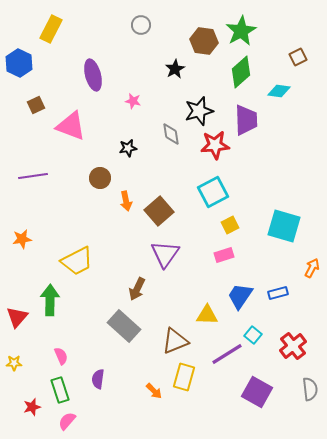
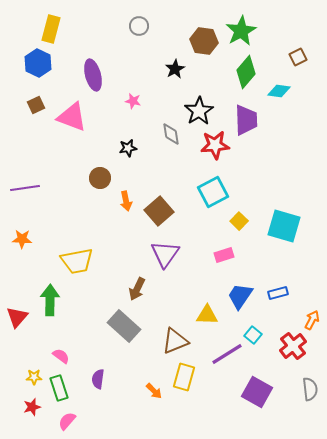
gray circle at (141, 25): moved 2 px left, 1 px down
yellow rectangle at (51, 29): rotated 12 degrees counterclockwise
blue hexagon at (19, 63): moved 19 px right
green diamond at (241, 72): moved 5 px right; rotated 8 degrees counterclockwise
black star at (199, 111): rotated 16 degrees counterclockwise
pink triangle at (71, 126): moved 1 px right, 9 px up
purple line at (33, 176): moved 8 px left, 12 px down
yellow square at (230, 225): moved 9 px right, 4 px up; rotated 18 degrees counterclockwise
orange star at (22, 239): rotated 12 degrees clockwise
yellow trapezoid at (77, 261): rotated 16 degrees clockwise
orange arrow at (312, 268): moved 52 px down
pink semicircle at (61, 356): rotated 30 degrees counterclockwise
yellow star at (14, 363): moved 20 px right, 14 px down
green rectangle at (60, 390): moved 1 px left, 2 px up
